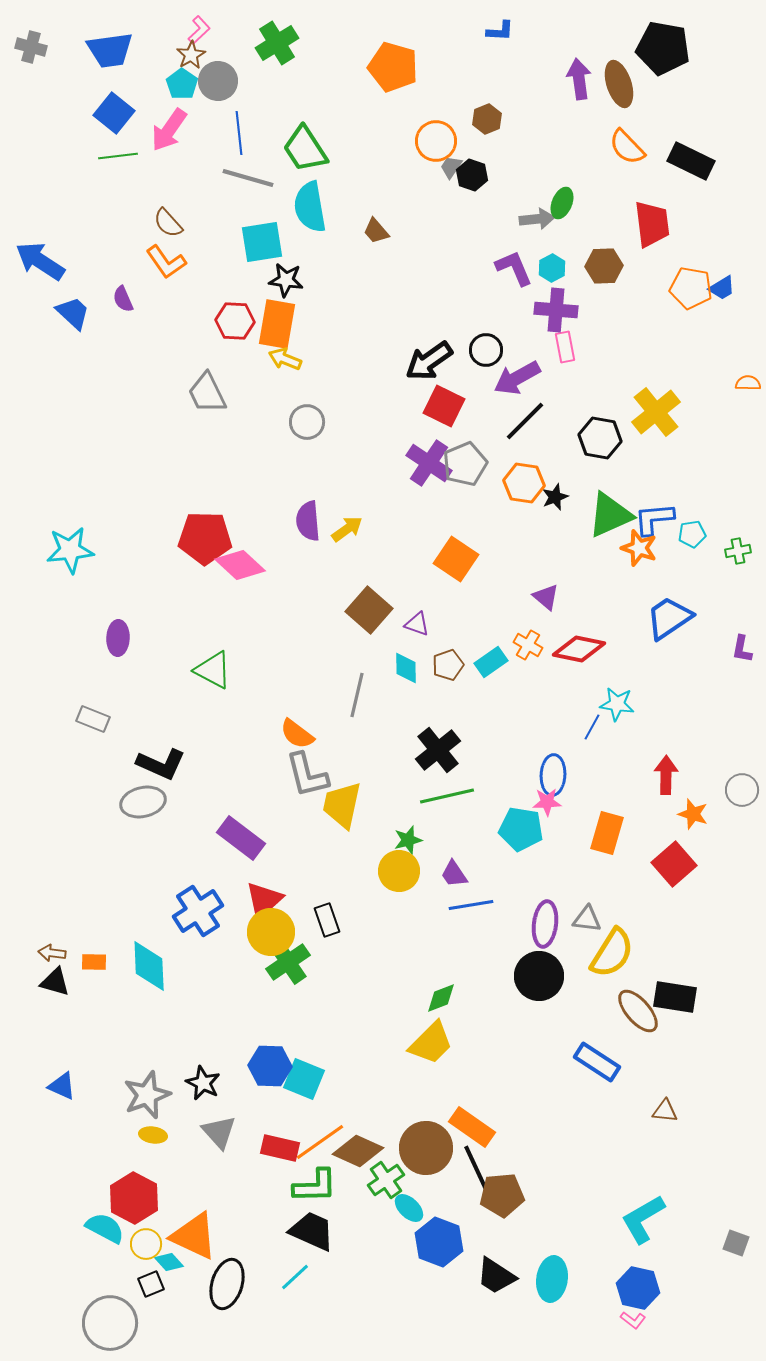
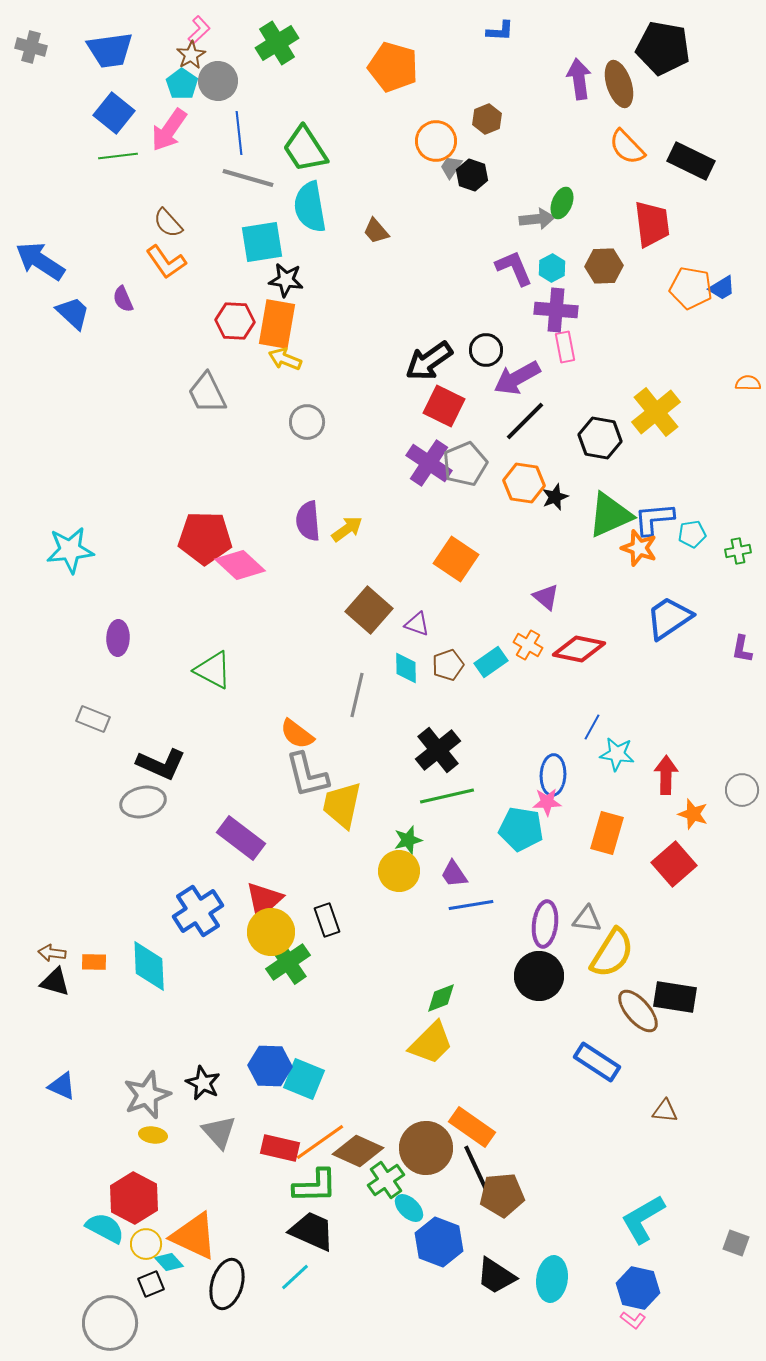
cyan star at (617, 704): moved 50 px down
